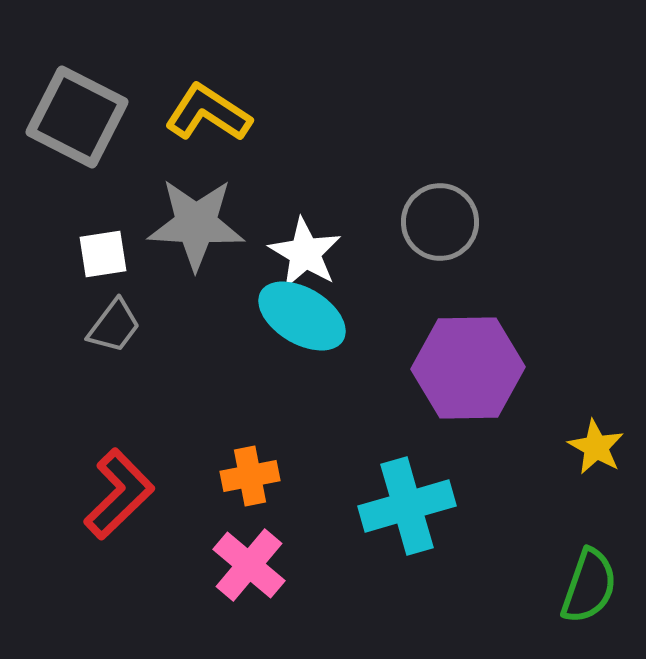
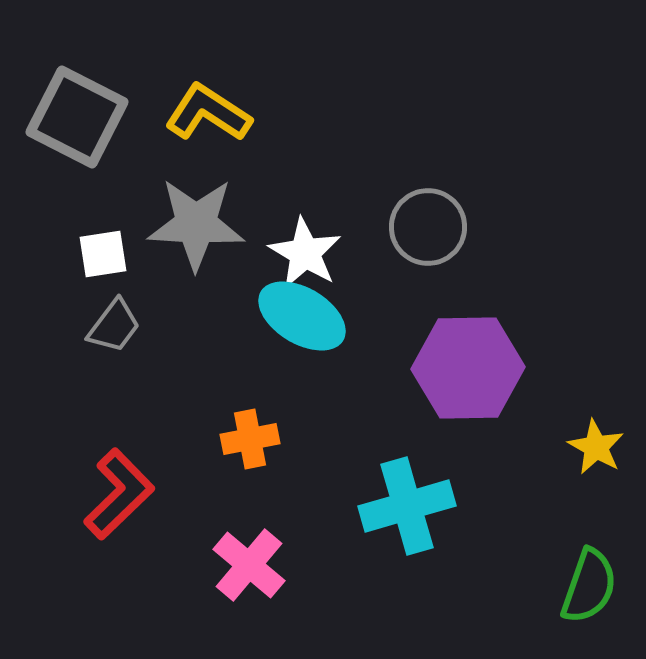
gray circle: moved 12 px left, 5 px down
orange cross: moved 37 px up
